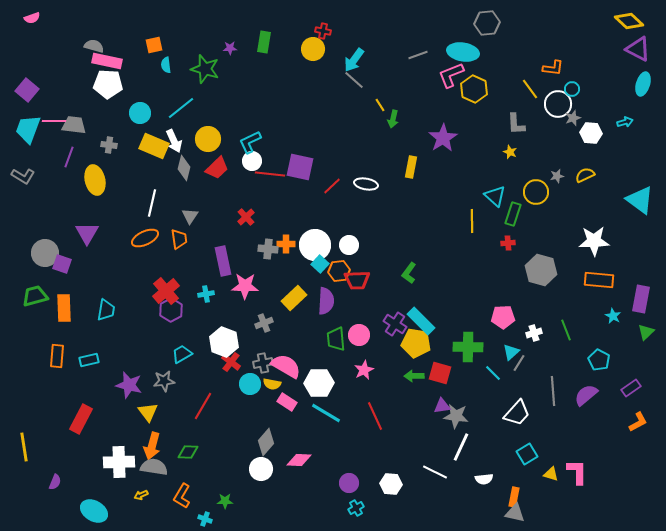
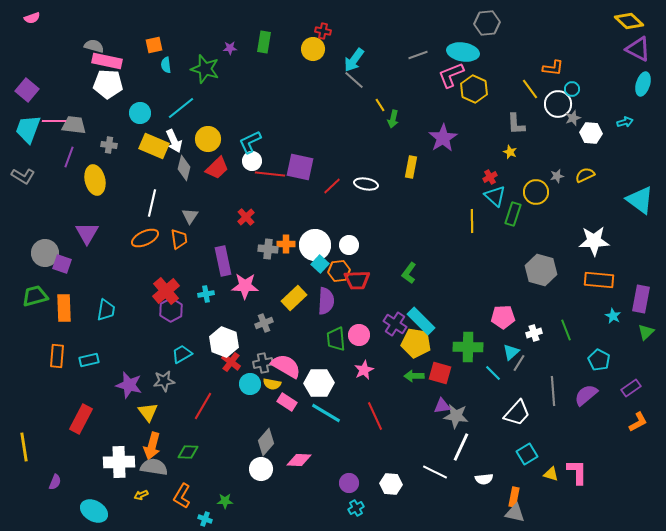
red cross at (508, 243): moved 18 px left, 66 px up; rotated 24 degrees counterclockwise
